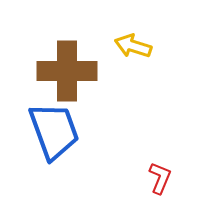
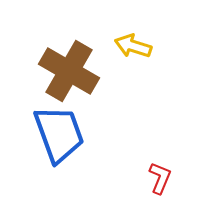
brown cross: moved 2 px right; rotated 30 degrees clockwise
blue trapezoid: moved 5 px right, 3 px down
